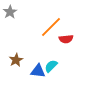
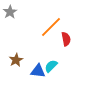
red semicircle: rotated 96 degrees counterclockwise
